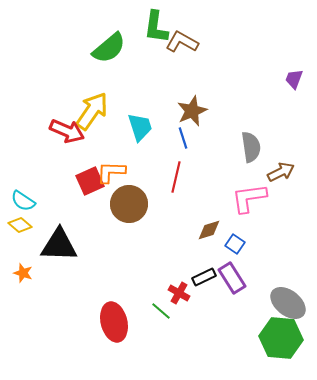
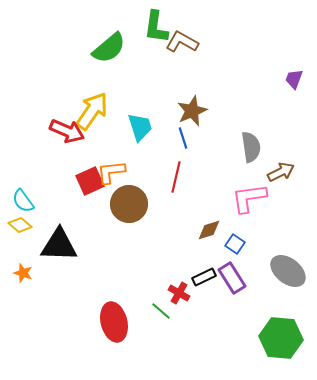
orange L-shape: rotated 8 degrees counterclockwise
cyan semicircle: rotated 20 degrees clockwise
gray ellipse: moved 32 px up
